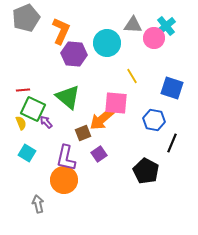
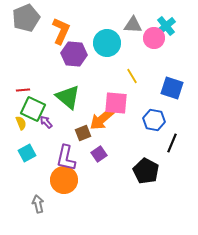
cyan square: rotated 30 degrees clockwise
